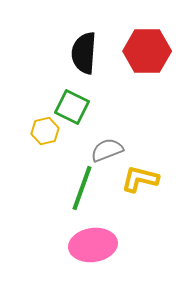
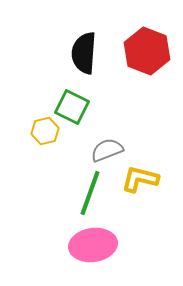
red hexagon: rotated 21 degrees clockwise
green line: moved 8 px right, 5 px down
